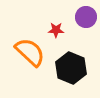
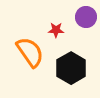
orange semicircle: rotated 12 degrees clockwise
black hexagon: rotated 8 degrees clockwise
